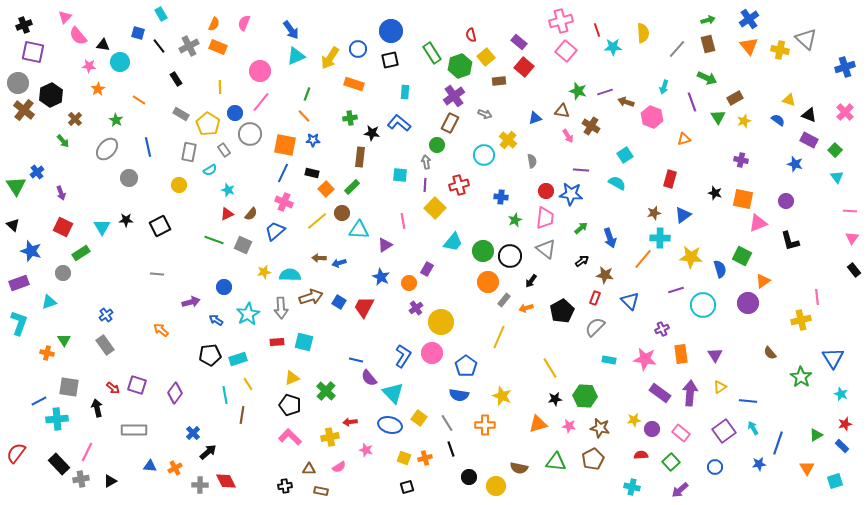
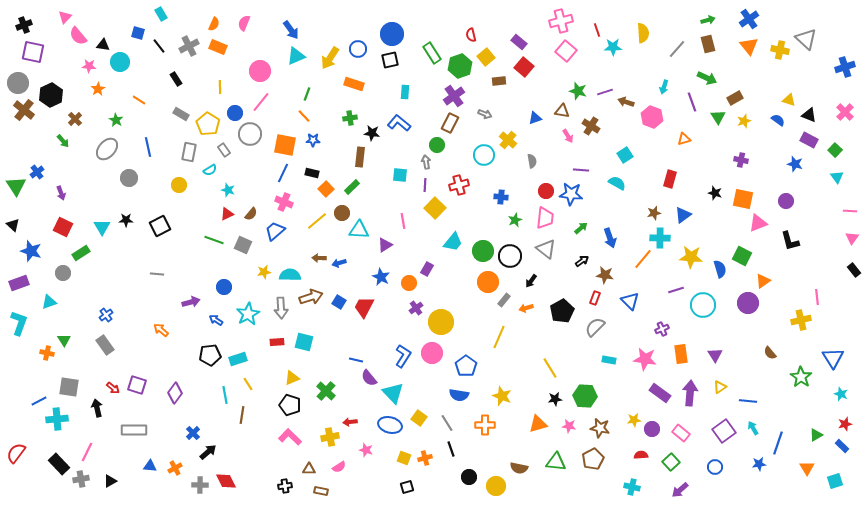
blue circle at (391, 31): moved 1 px right, 3 px down
